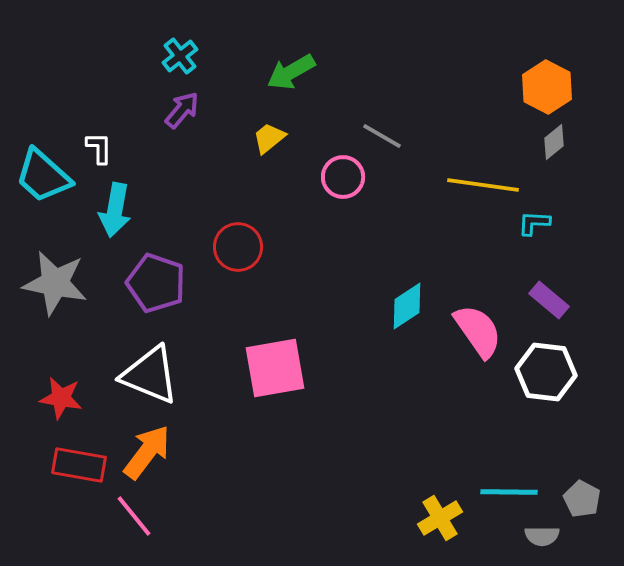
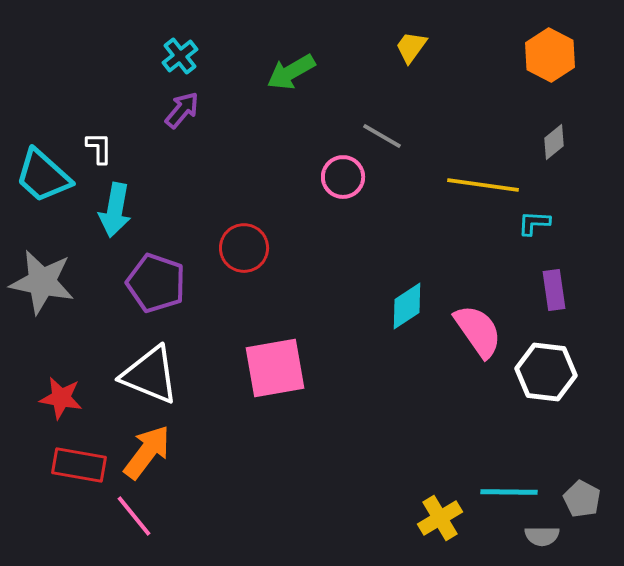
orange hexagon: moved 3 px right, 32 px up
yellow trapezoid: moved 142 px right, 91 px up; rotated 15 degrees counterclockwise
red circle: moved 6 px right, 1 px down
gray star: moved 13 px left, 1 px up
purple rectangle: moved 5 px right, 10 px up; rotated 42 degrees clockwise
